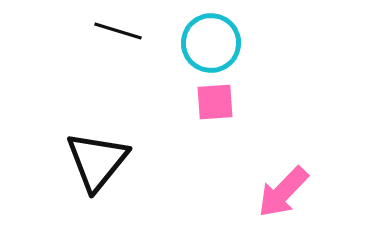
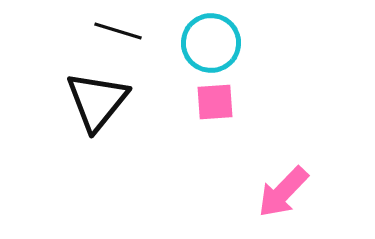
black triangle: moved 60 px up
